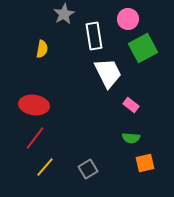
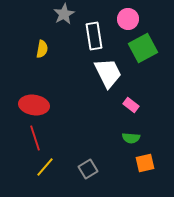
red line: rotated 55 degrees counterclockwise
